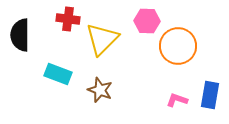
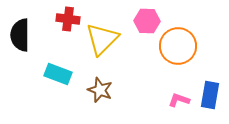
pink L-shape: moved 2 px right
